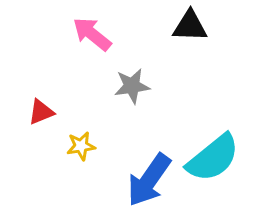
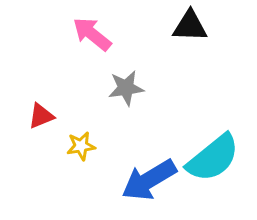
gray star: moved 6 px left, 2 px down
red triangle: moved 4 px down
blue arrow: rotated 24 degrees clockwise
